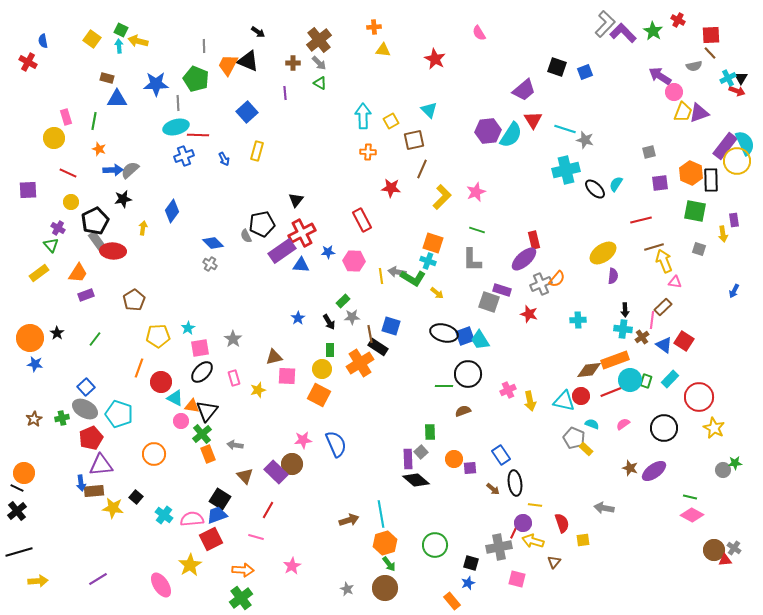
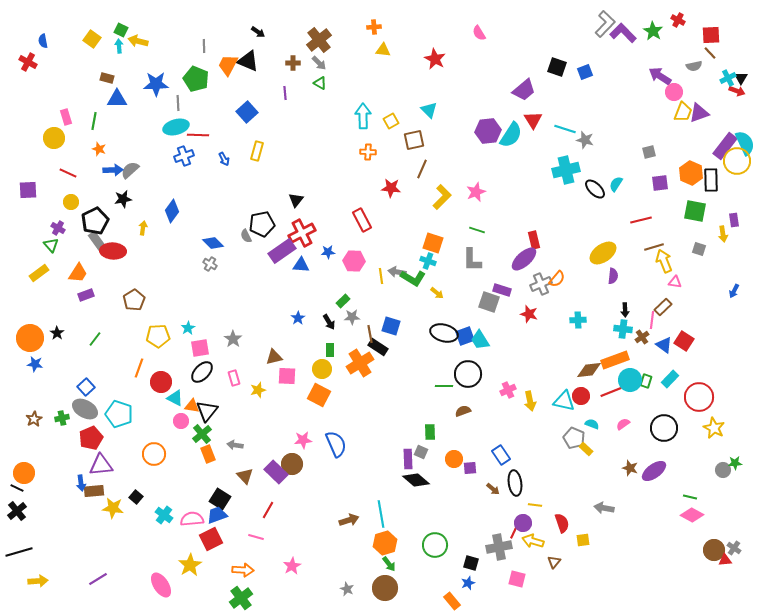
gray square at (421, 452): rotated 24 degrees counterclockwise
